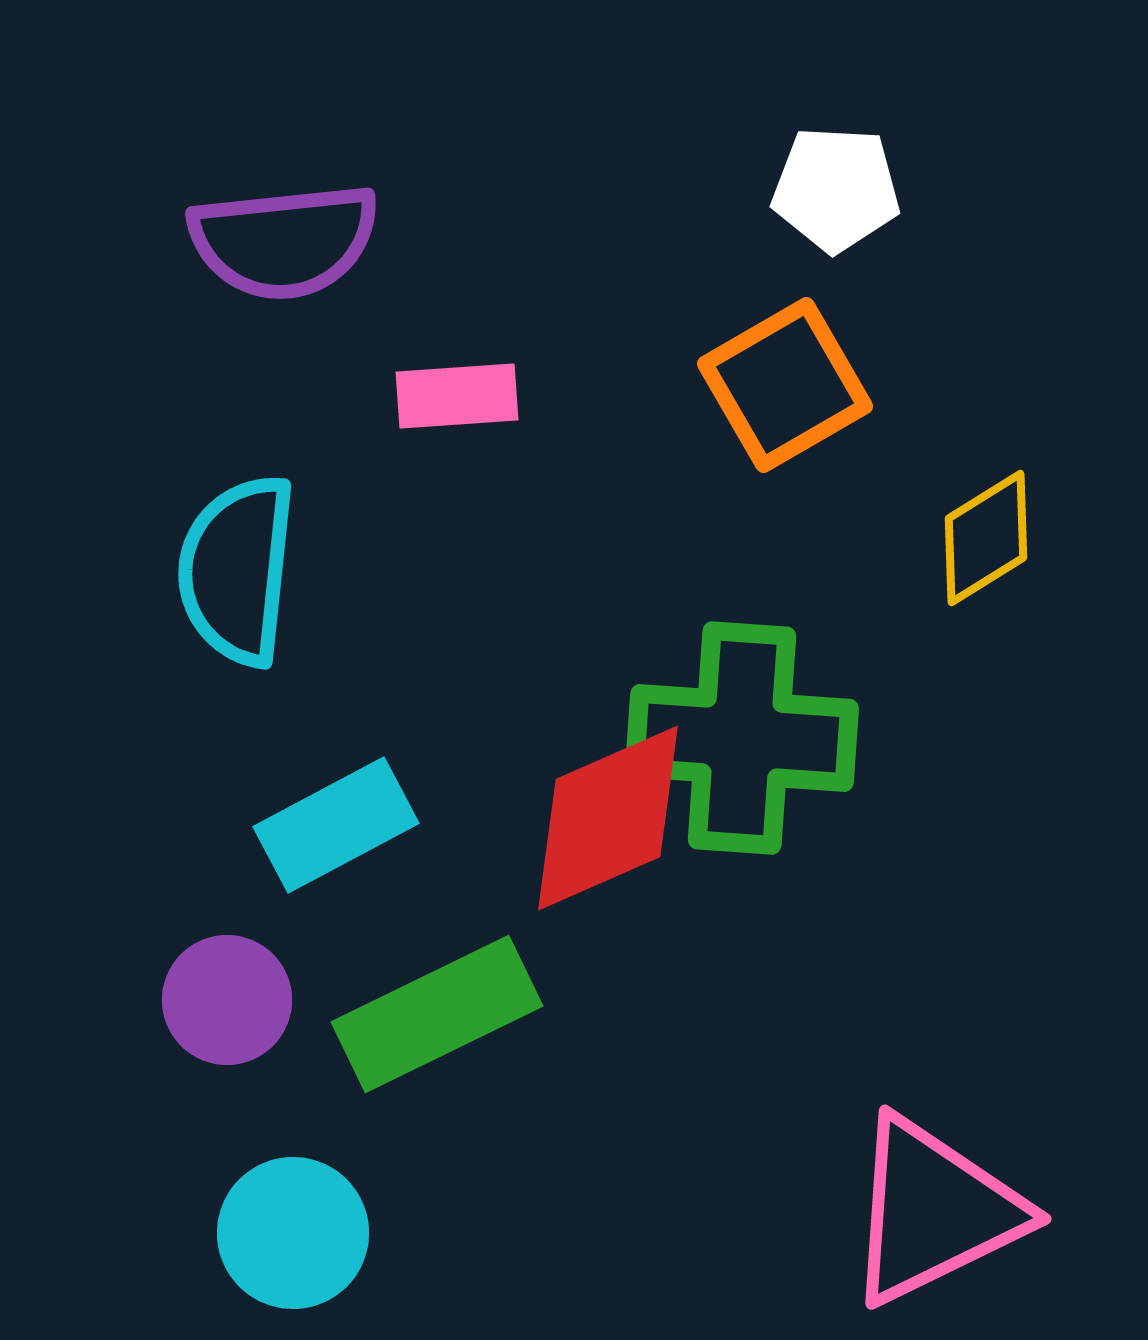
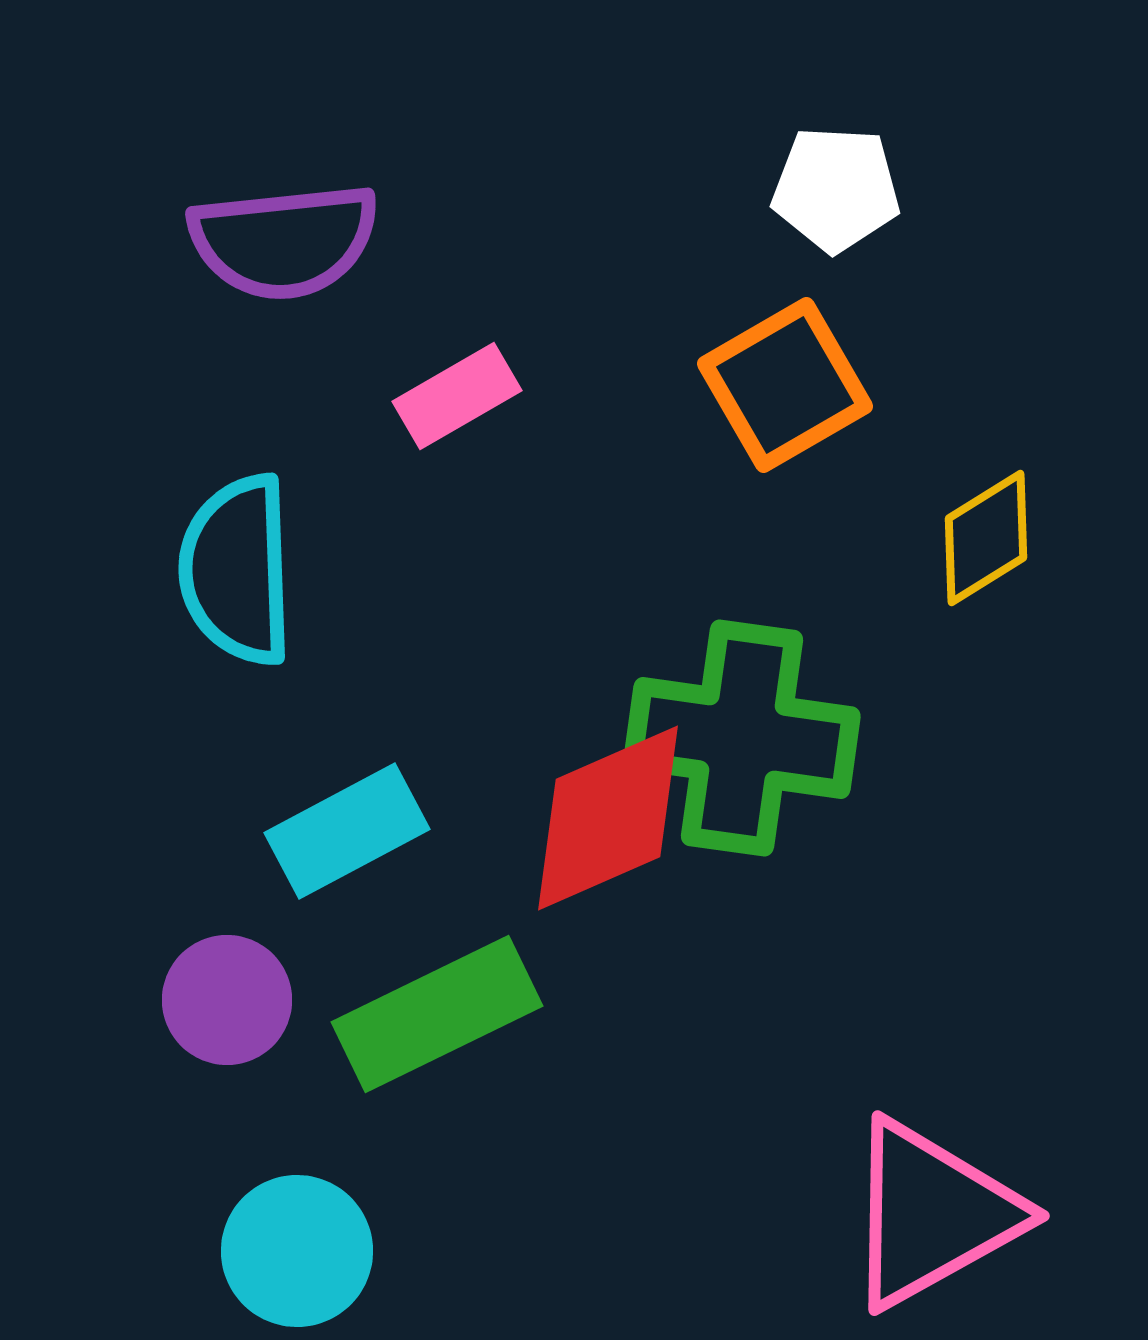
pink rectangle: rotated 26 degrees counterclockwise
cyan semicircle: rotated 8 degrees counterclockwise
green cross: rotated 4 degrees clockwise
cyan rectangle: moved 11 px right, 6 px down
pink triangle: moved 2 px left, 3 px down; rotated 3 degrees counterclockwise
cyan circle: moved 4 px right, 18 px down
